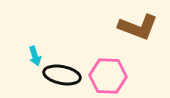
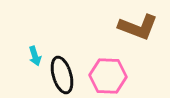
black ellipse: rotated 63 degrees clockwise
